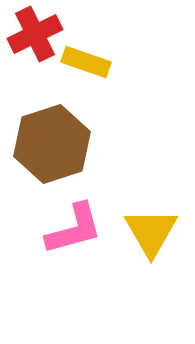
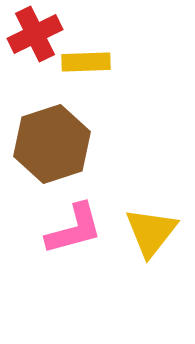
yellow rectangle: rotated 21 degrees counterclockwise
yellow triangle: rotated 8 degrees clockwise
